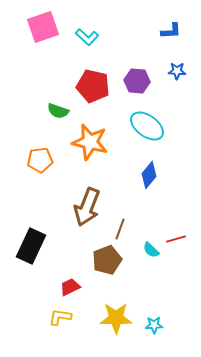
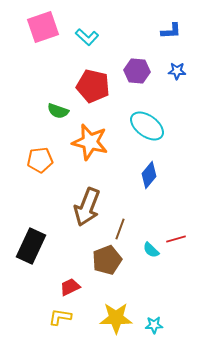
purple hexagon: moved 10 px up
